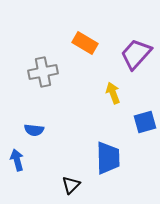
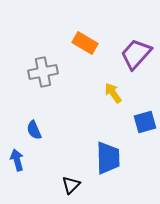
yellow arrow: rotated 15 degrees counterclockwise
blue semicircle: rotated 60 degrees clockwise
